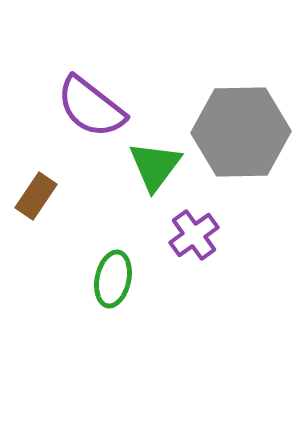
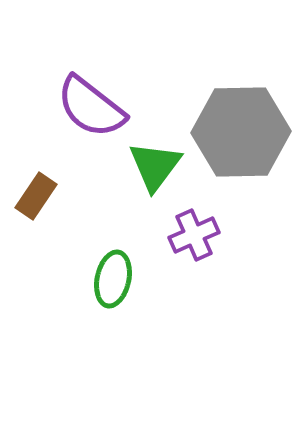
purple cross: rotated 12 degrees clockwise
